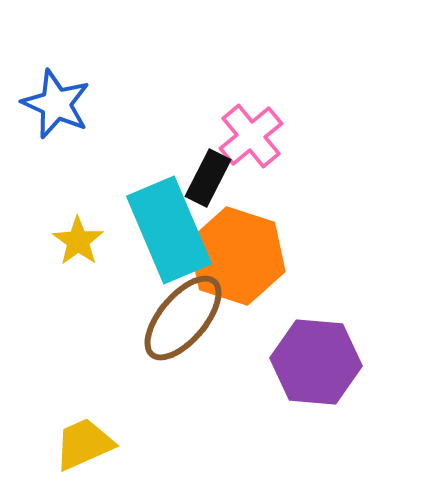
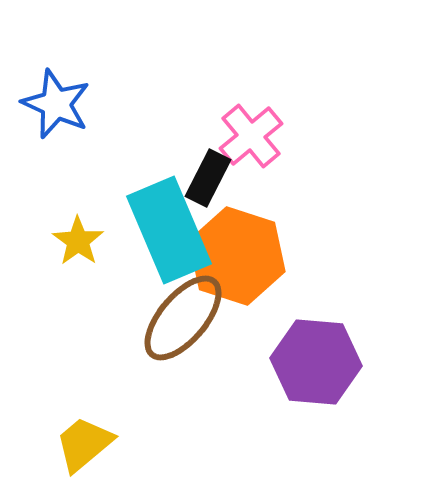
yellow trapezoid: rotated 16 degrees counterclockwise
